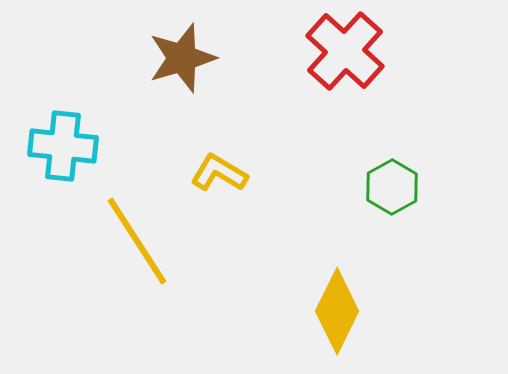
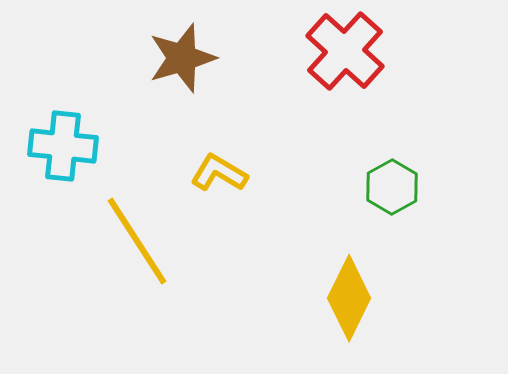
yellow diamond: moved 12 px right, 13 px up
